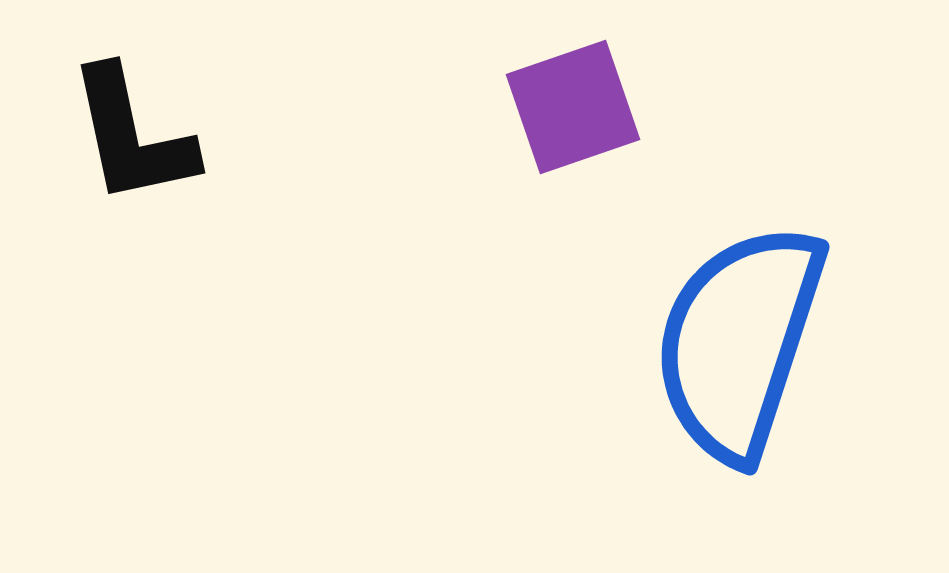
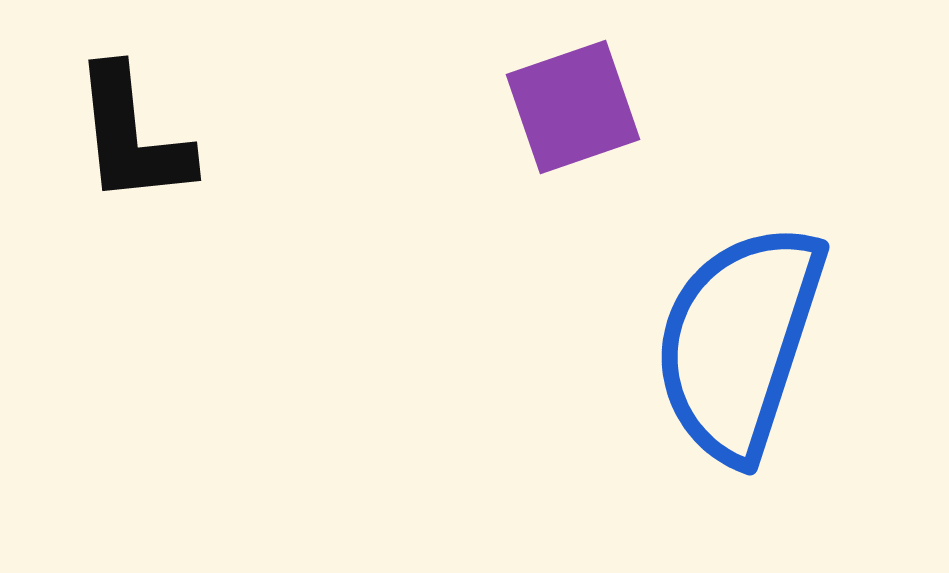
black L-shape: rotated 6 degrees clockwise
